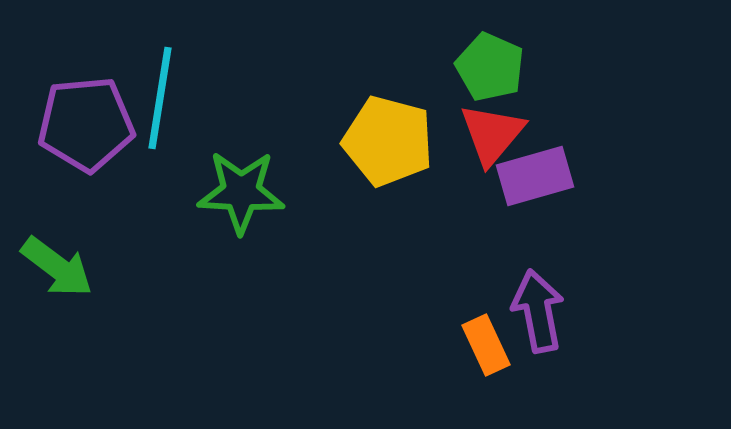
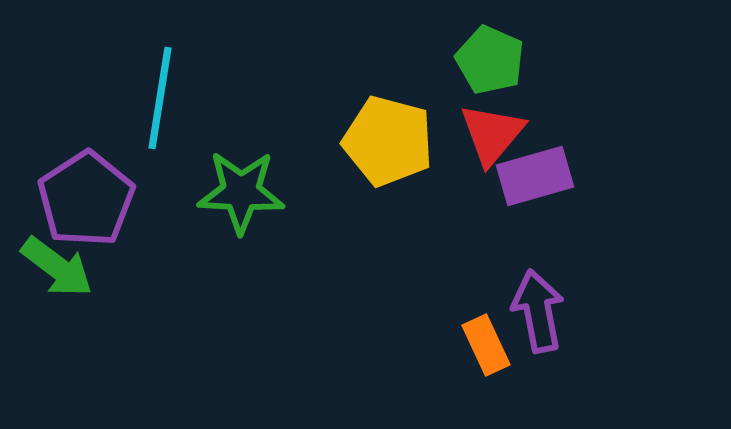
green pentagon: moved 7 px up
purple pentagon: moved 75 px down; rotated 28 degrees counterclockwise
